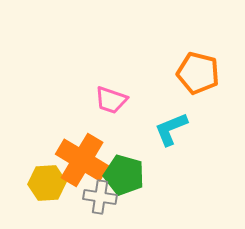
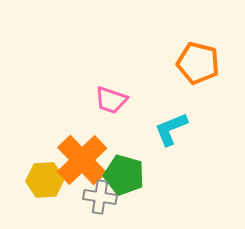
orange pentagon: moved 10 px up
orange cross: rotated 15 degrees clockwise
yellow hexagon: moved 2 px left, 3 px up
